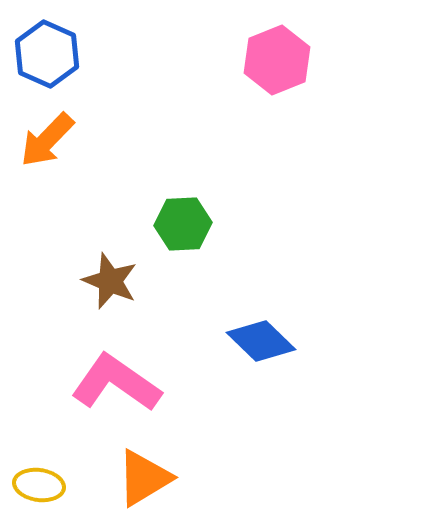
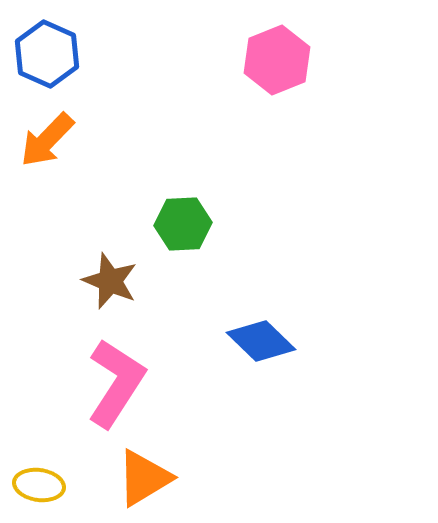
pink L-shape: rotated 88 degrees clockwise
